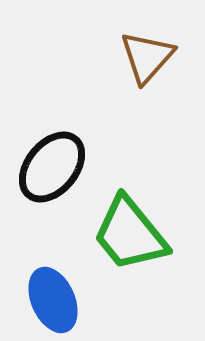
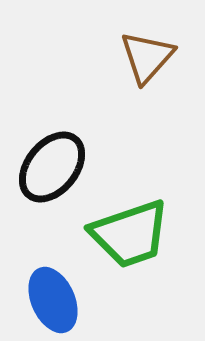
green trapezoid: rotated 70 degrees counterclockwise
